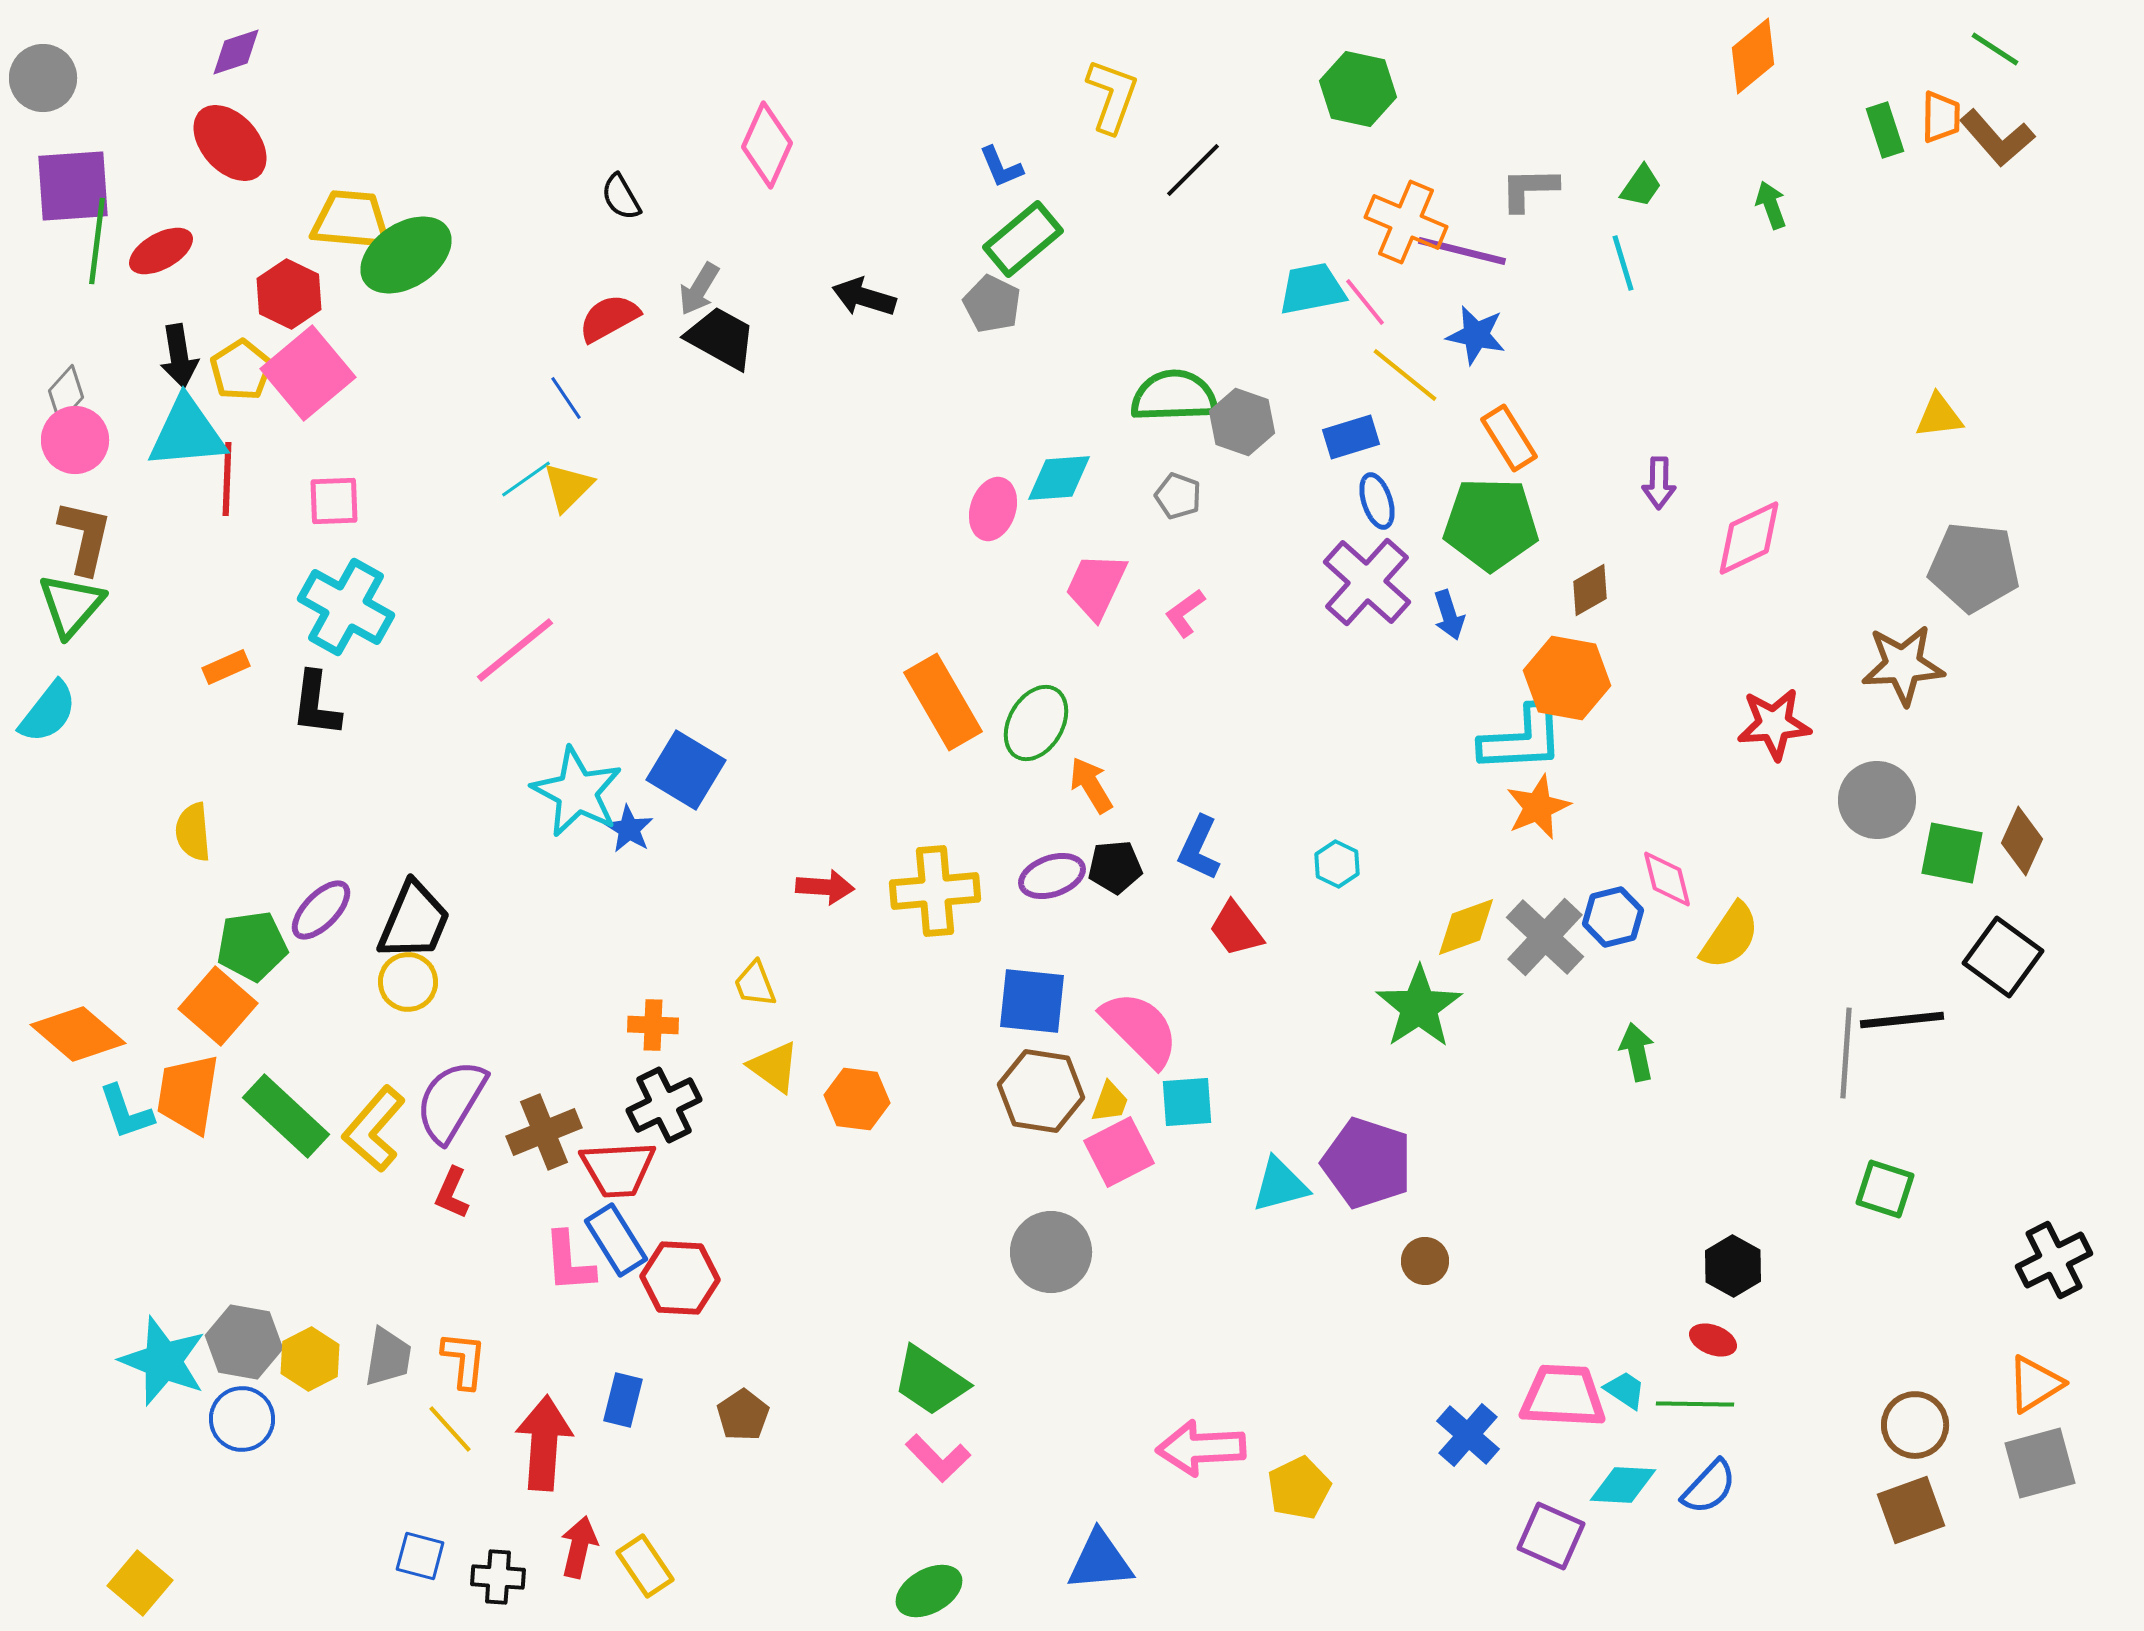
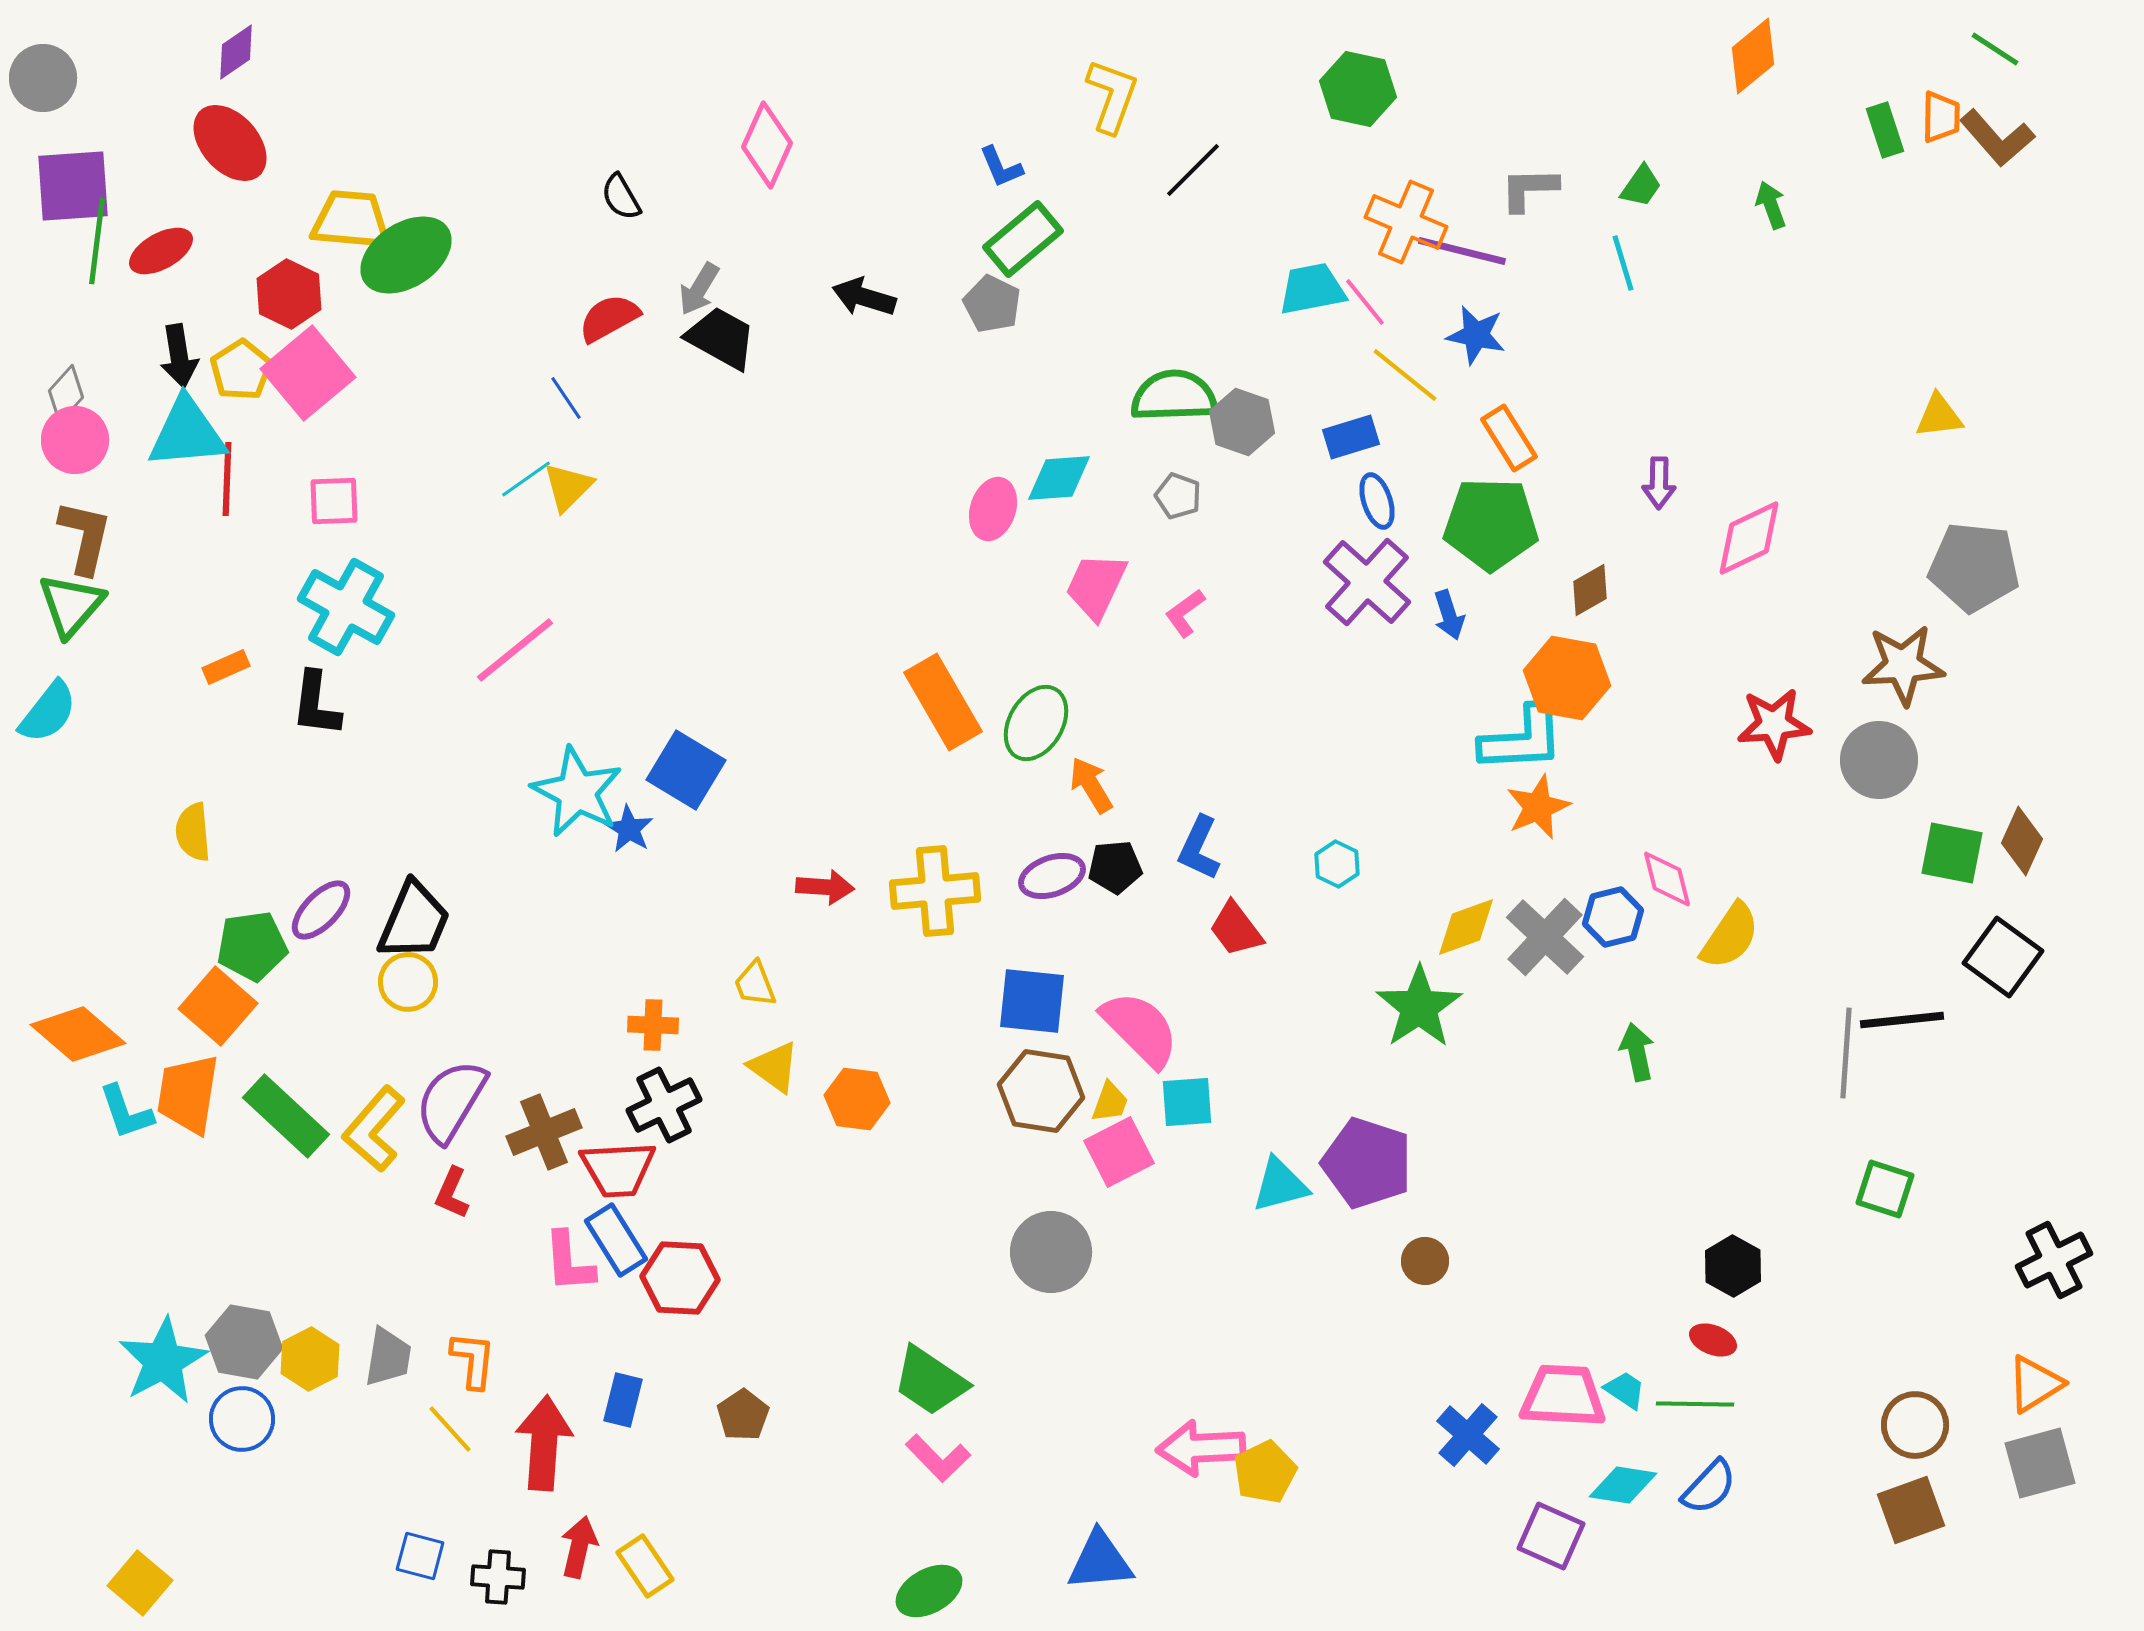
purple diamond at (236, 52): rotated 16 degrees counterclockwise
gray circle at (1877, 800): moved 2 px right, 40 px up
orange L-shape at (464, 1360): moved 9 px right
cyan star at (163, 1361): rotated 22 degrees clockwise
cyan diamond at (1623, 1485): rotated 6 degrees clockwise
yellow pentagon at (1299, 1488): moved 34 px left, 16 px up
